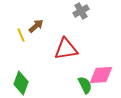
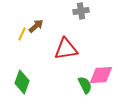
gray cross: rotated 21 degrees clockwise
yellow line: moved 1 px right, 1 px up; rotated 48 degrees clockwise
green diamond: moved 1 px right, 1 px up
